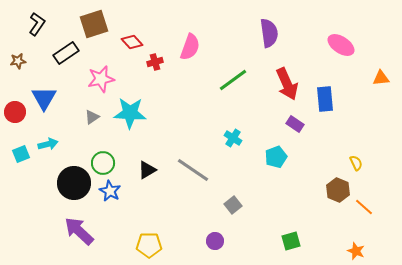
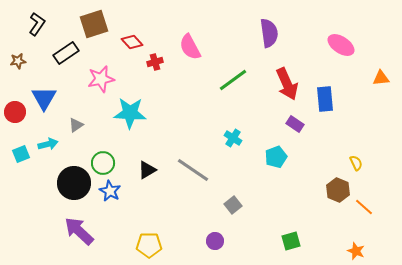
pink semicircle: rotated 132 degrees clockwise
gray triangle: moved 16 px left, 8 px down
